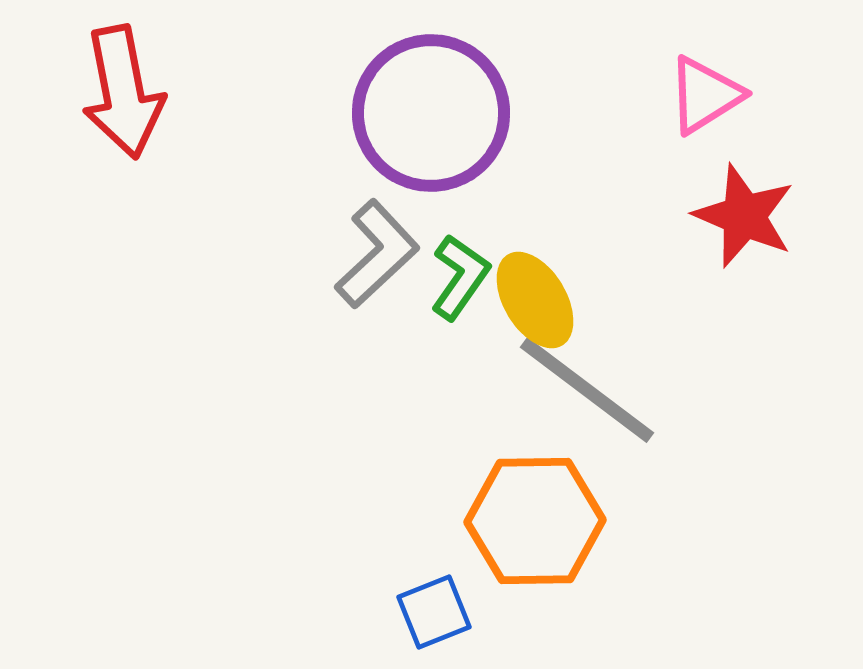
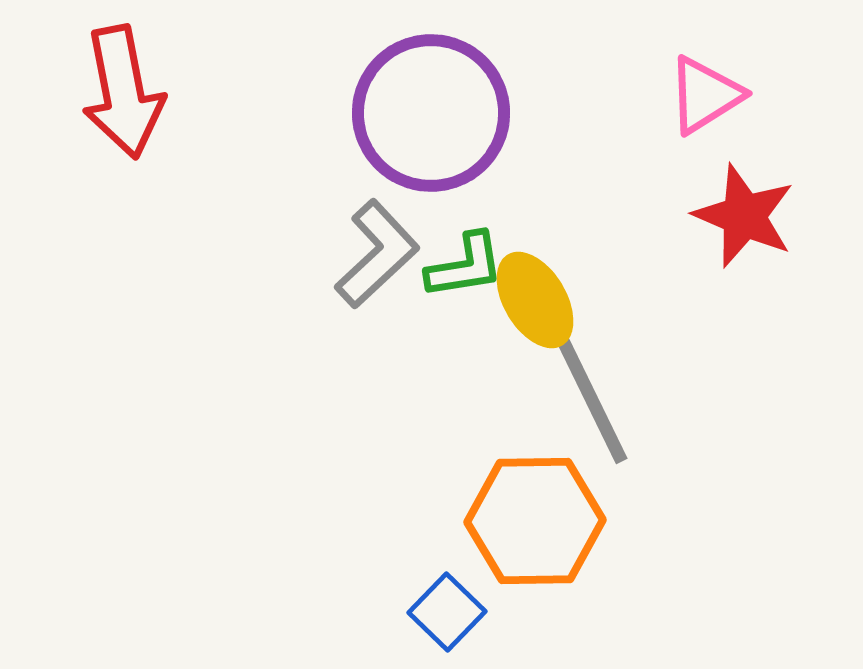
green L-shape: moved 5 px right, 11 px up; rotated 46 degrees clockwise
gray line: rotated 27 degrees clockwise
blue square: moved 13 px right; rotated 24 degrees counterclockwise
